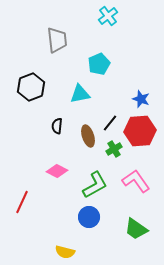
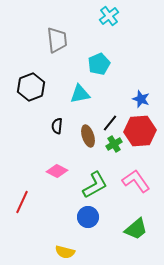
cyan cross: moved 1 px right
green cross: moved 5 px up
blue circle: moved 1 px left
green trapezoid: rotated 75 degrees counterclockwise
